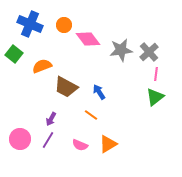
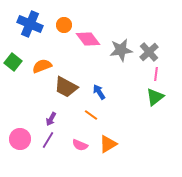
green square: moved 1 px left, 8 px down
